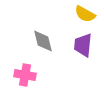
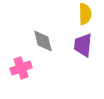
yellow semicircle: rotated 120 degrees counterclockwise
pink cross: moved 4 px left, 7 px up; rotated 30 degrees counterclockwise
